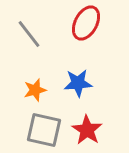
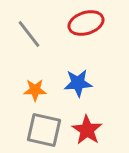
red ellipse: rotated 44 degrees clockwise
orange star: rotated 15 degrees clockwise
